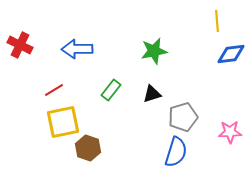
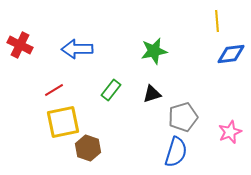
pink star: rotated 20 degrees counterclockwise
